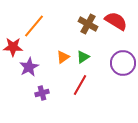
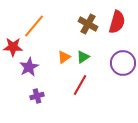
red semicircle: moved 1 px right, 1 px down; rotated 75 degrees clockwise
orange triangle: moved 1 px right
purple cross: moved 5 px left, 3 px down
